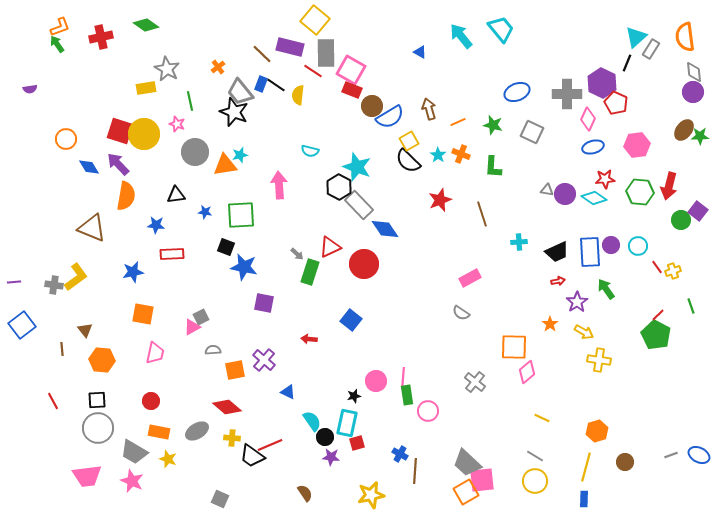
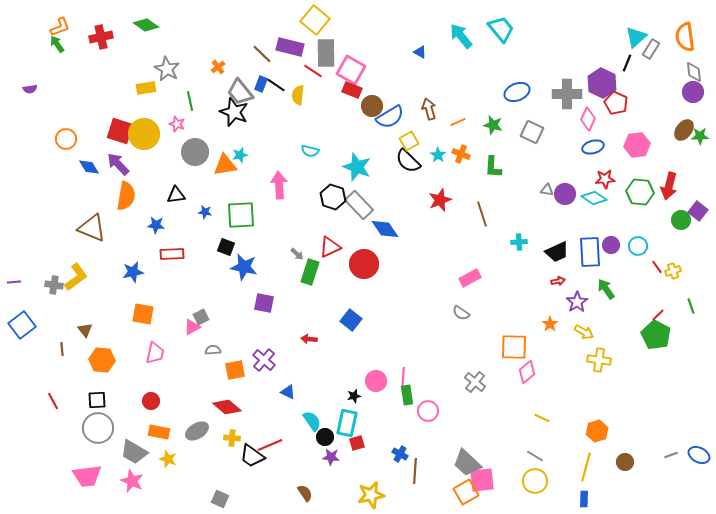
black hexagon at (339, 187): moved 6 px left, 10 px down; rotated 10 degrees counterclockwise
